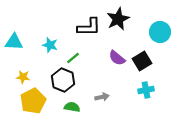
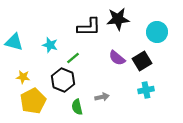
black star: rotated 20 degrees clockwise
cyan circle: moved 3 px left
cyan triangle: rotated 12 degrees clockwise
green semicircle: moved 5 px right; rotated 112 degrees counterclockwise
